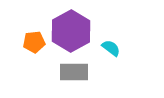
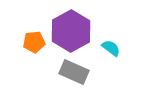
gray rectangle: rotated 24 degrees clockwise
